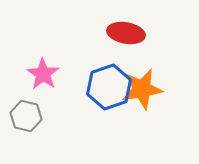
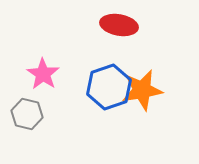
red ellipse: moved 7 px left, 8 px up
orange star: moved 1 px down
gray hexagon: moved 1 px right, 2 px up
